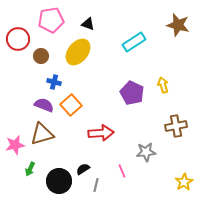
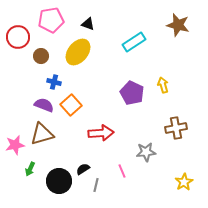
red circle: moved 2 px up
brown cross: moved 2 px down
